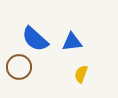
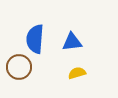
blue semicircle: rotated 52 degrees clockwise
yellow semicircle: moved 4 px left, 1 px up; rotated 54 degrees clockwise
